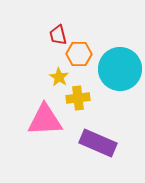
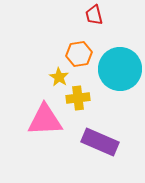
red trapezoid: moved 36 px right, 20 px up
orange hexagon: rotated 10 degrees counterclockwise
purple rectangle: moved 2 px right, 1 px up
